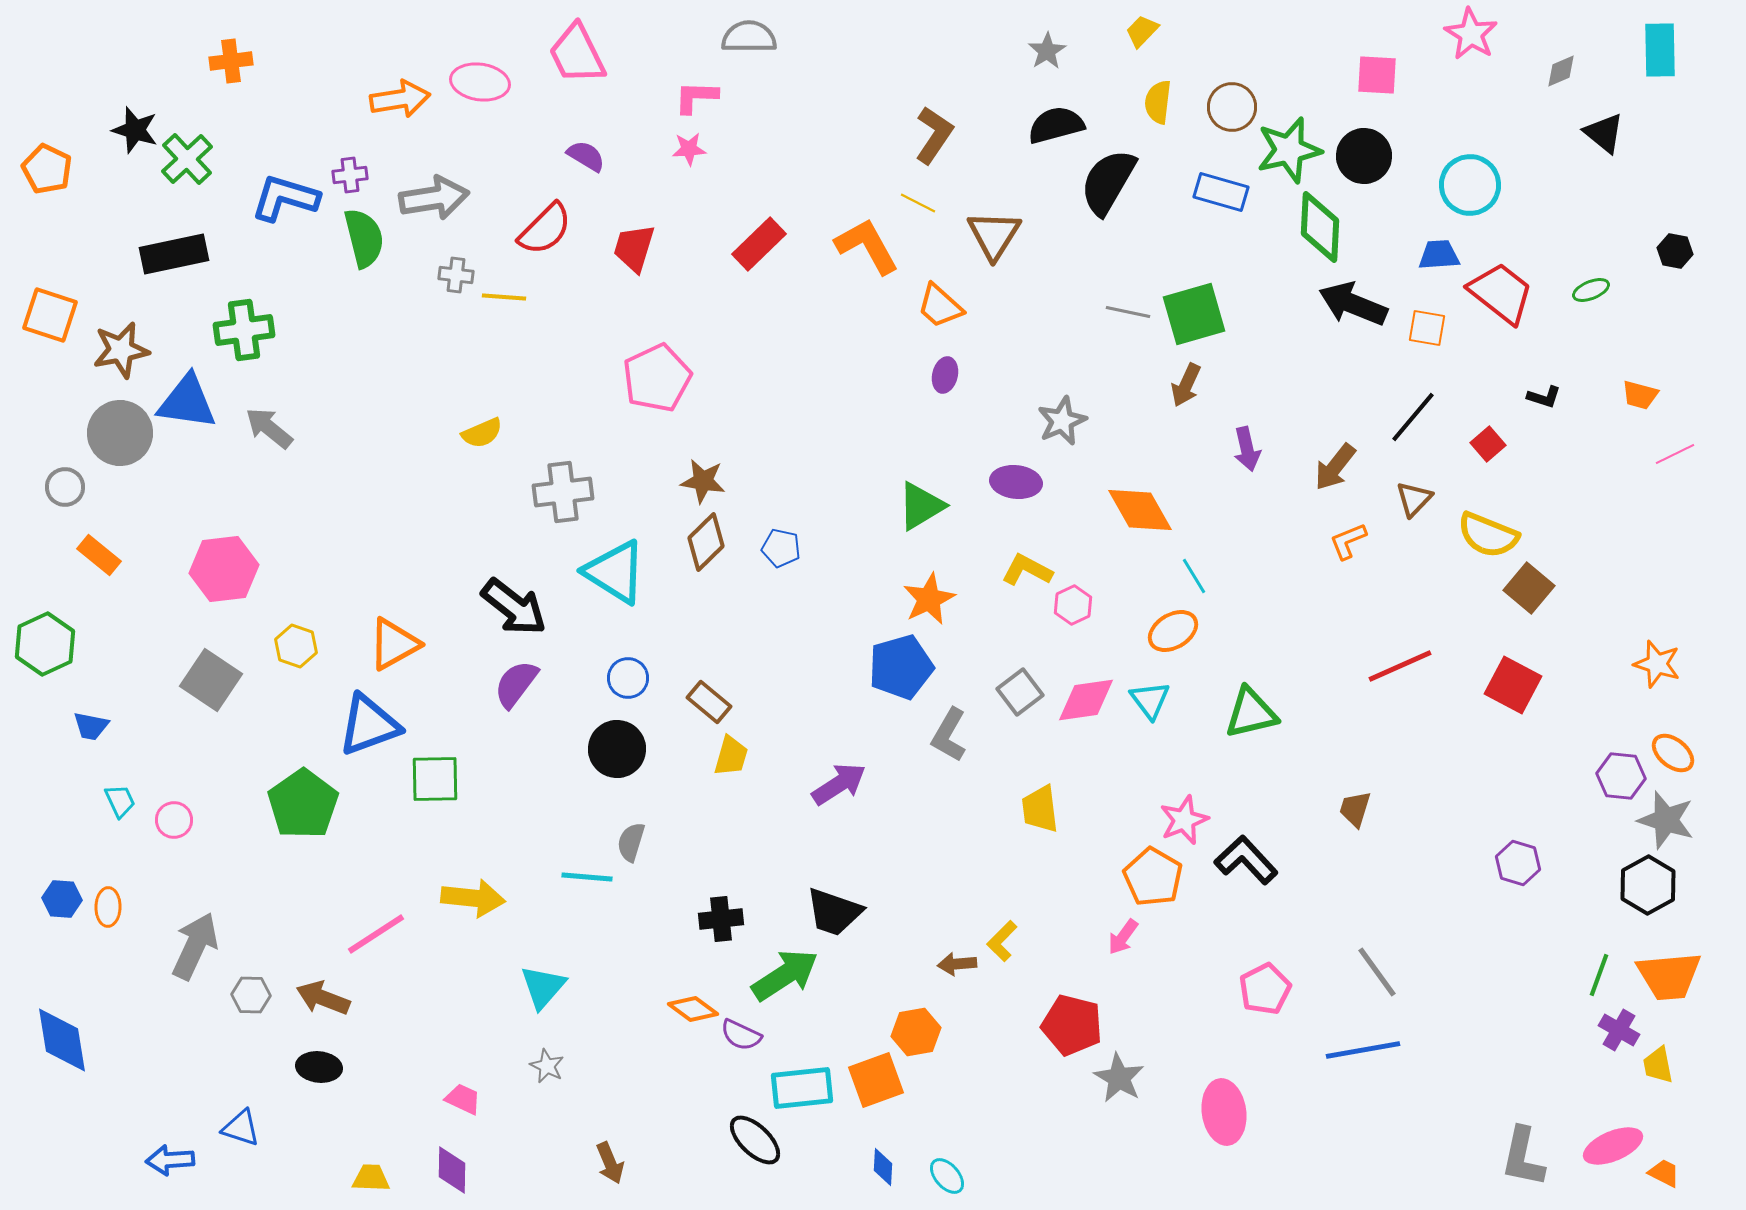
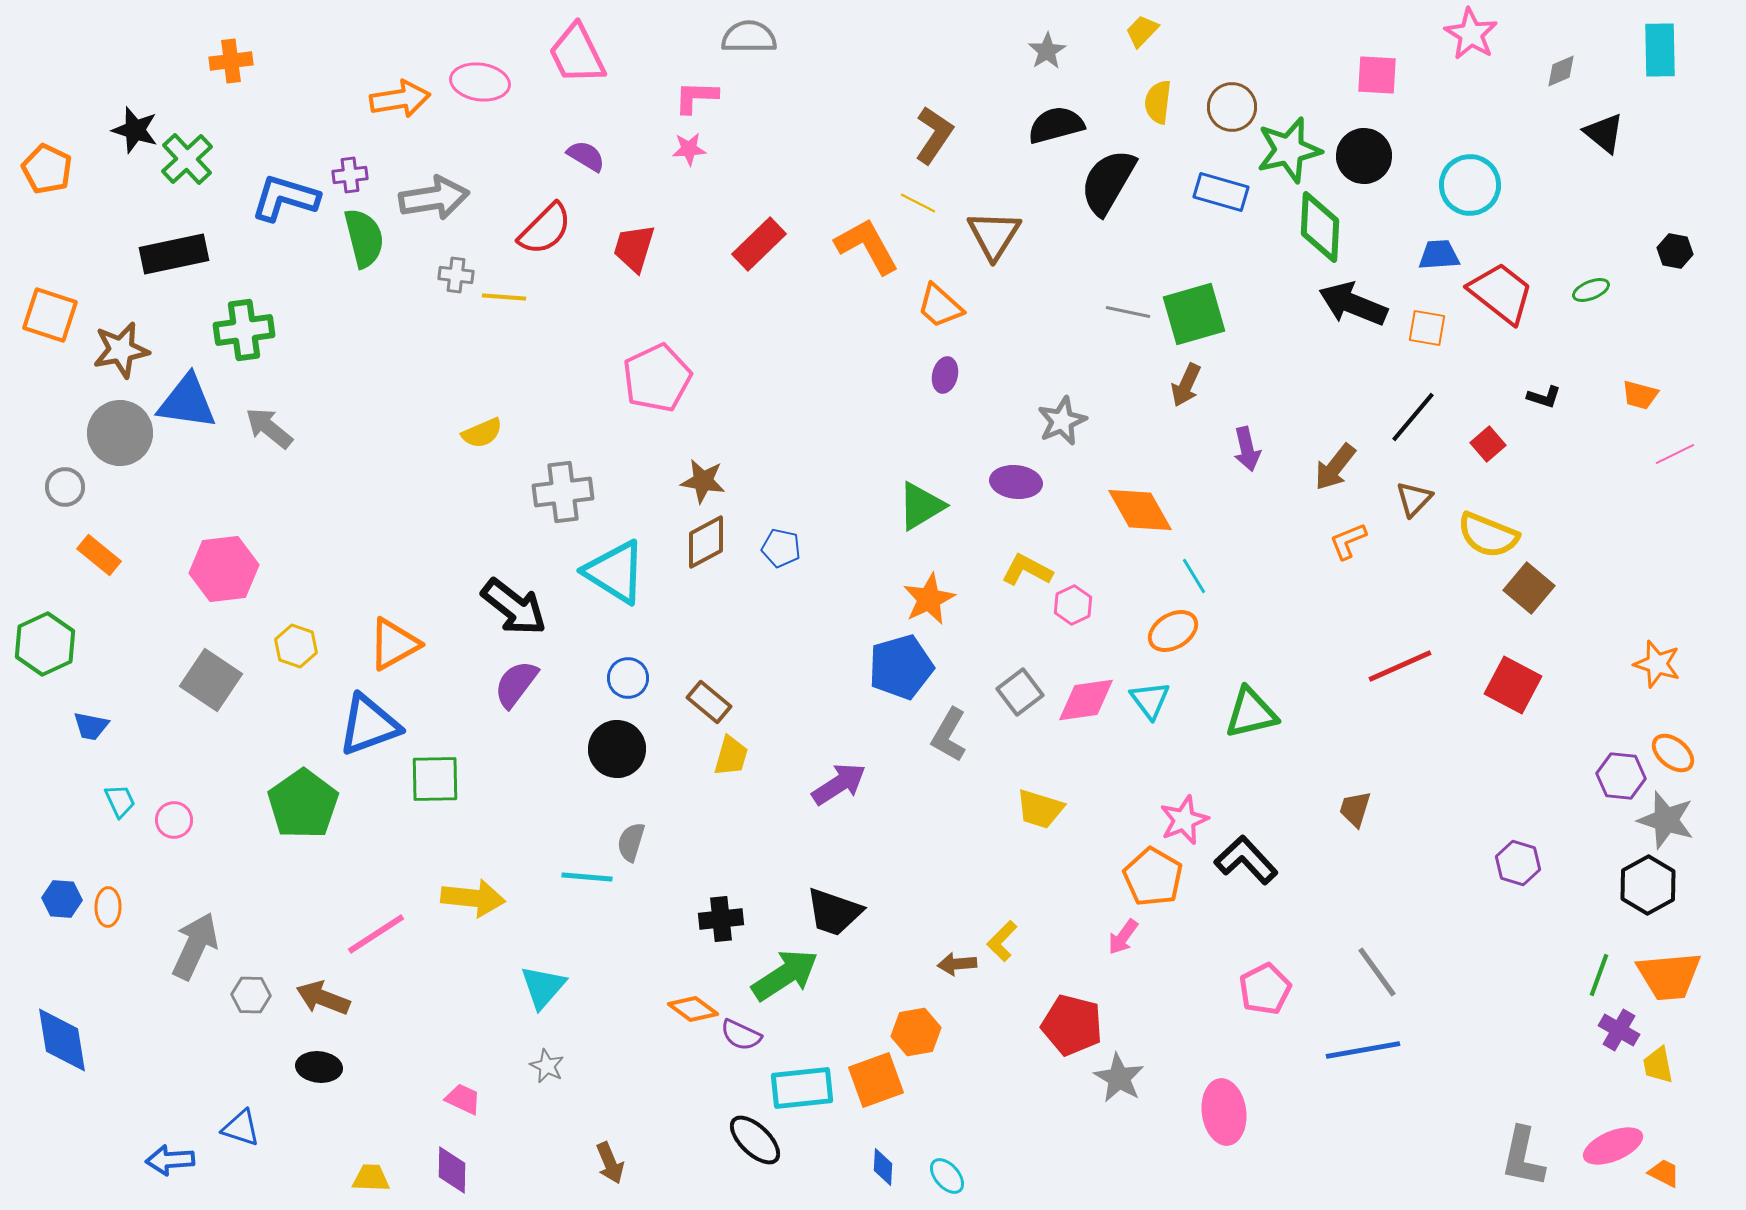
brown diamond at (706, 542): rotated 16 degrees clockwise
yellow trapezoid at (1040, 809): rotated 66 degrees counterclockwise
